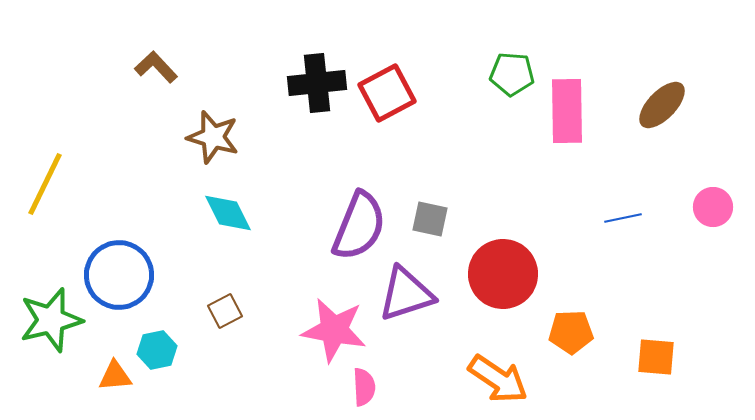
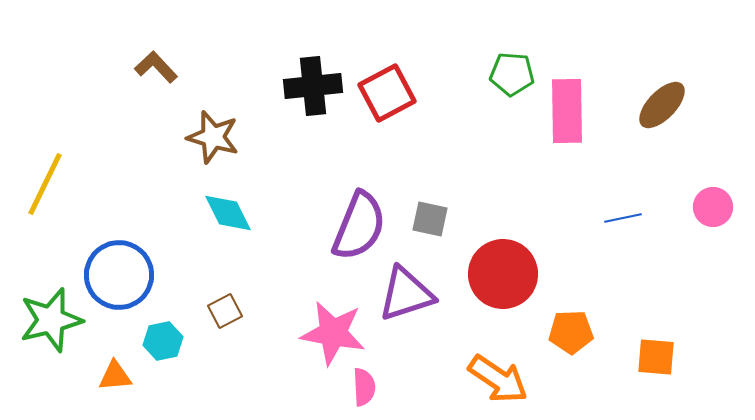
black cross: moved 4 px left, 3 px down
pink star: moved 1 px left, 3 px down
cyan hexagon: moved 6 px right, 9 px up
